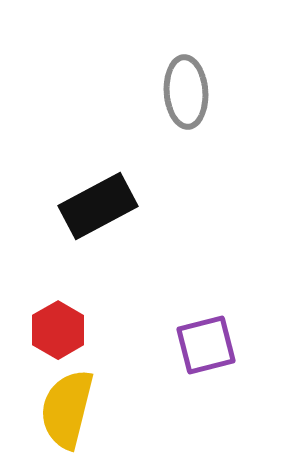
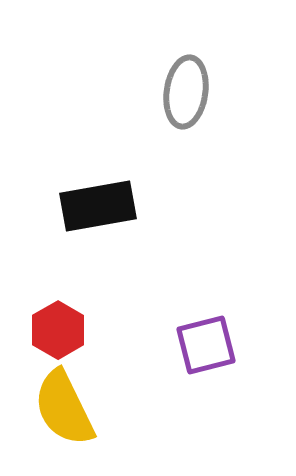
gray ellipse: rotated 12 degrees clockwise
black rectangle: rotated 18 degrees clockwise
yellow semicircle: moved 3 px left, 1 px up; rotated 40 degrees counterclockwise
